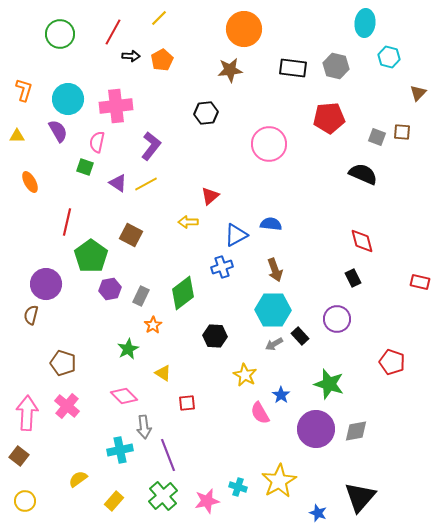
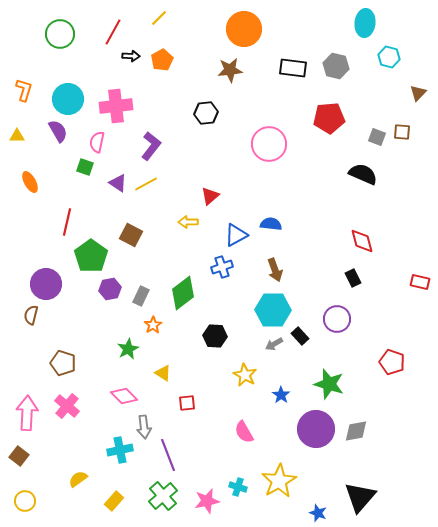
pink semicircle at (260, 413): moved 16 px left, 19 px down
